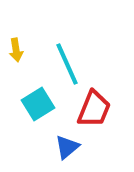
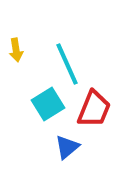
cyan square: moved 10 px right
